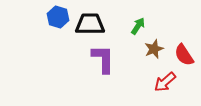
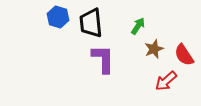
black trapezoid: moved 1 px right, 1 px up; rotated 96 degrees counterclockwise
red arrow: moved 1 px right, 1 px up
